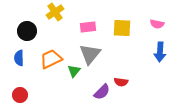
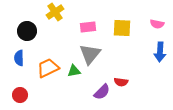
orange trapezoid: moved 3 px left, 9 px down
green triangle: rotated 40 degrees clockwise
